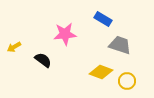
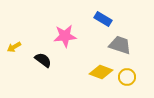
pink star: moved 2 px down
yellow circle: moved 4 px up
